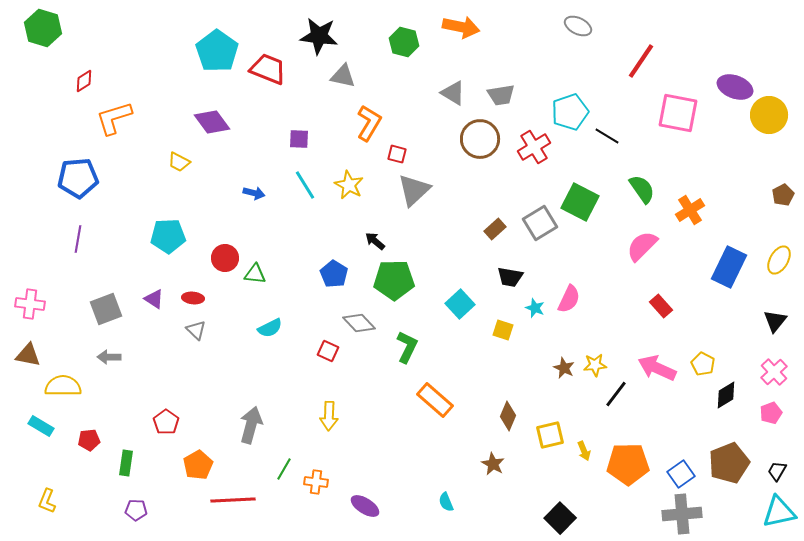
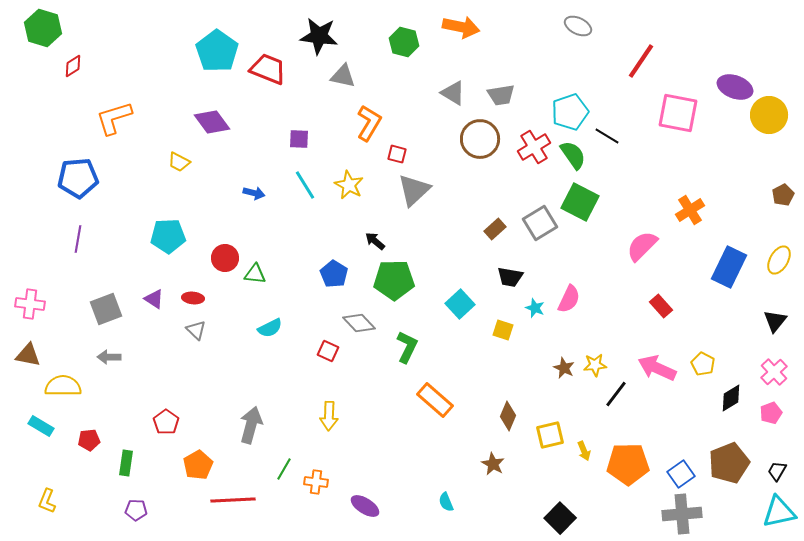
red diamond at (84, 81): moved 11 px left, 15 px up
green semicircle at (642, 189): moved 69 px left, 34 px up
black diamond at (726, 395): moved 5 px right, 3 px down
